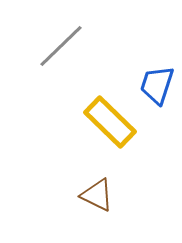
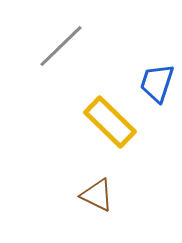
blue trapezoid: moved 2 px up
